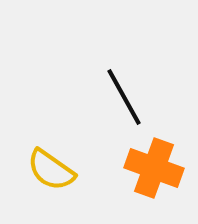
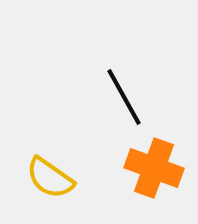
yellow semicircle: moved 1 px left, 8 px down
